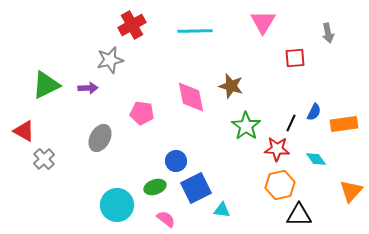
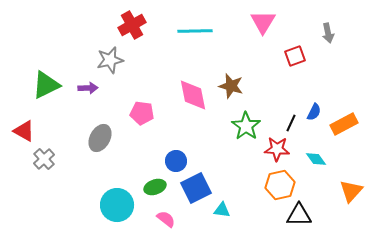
red square: moved 2 px up; rotated 15 degrees counterclockwise
pink diamond: moved 2 px right, 2 px up
orange rectangle: rotated 20 degrees counterclockwise
